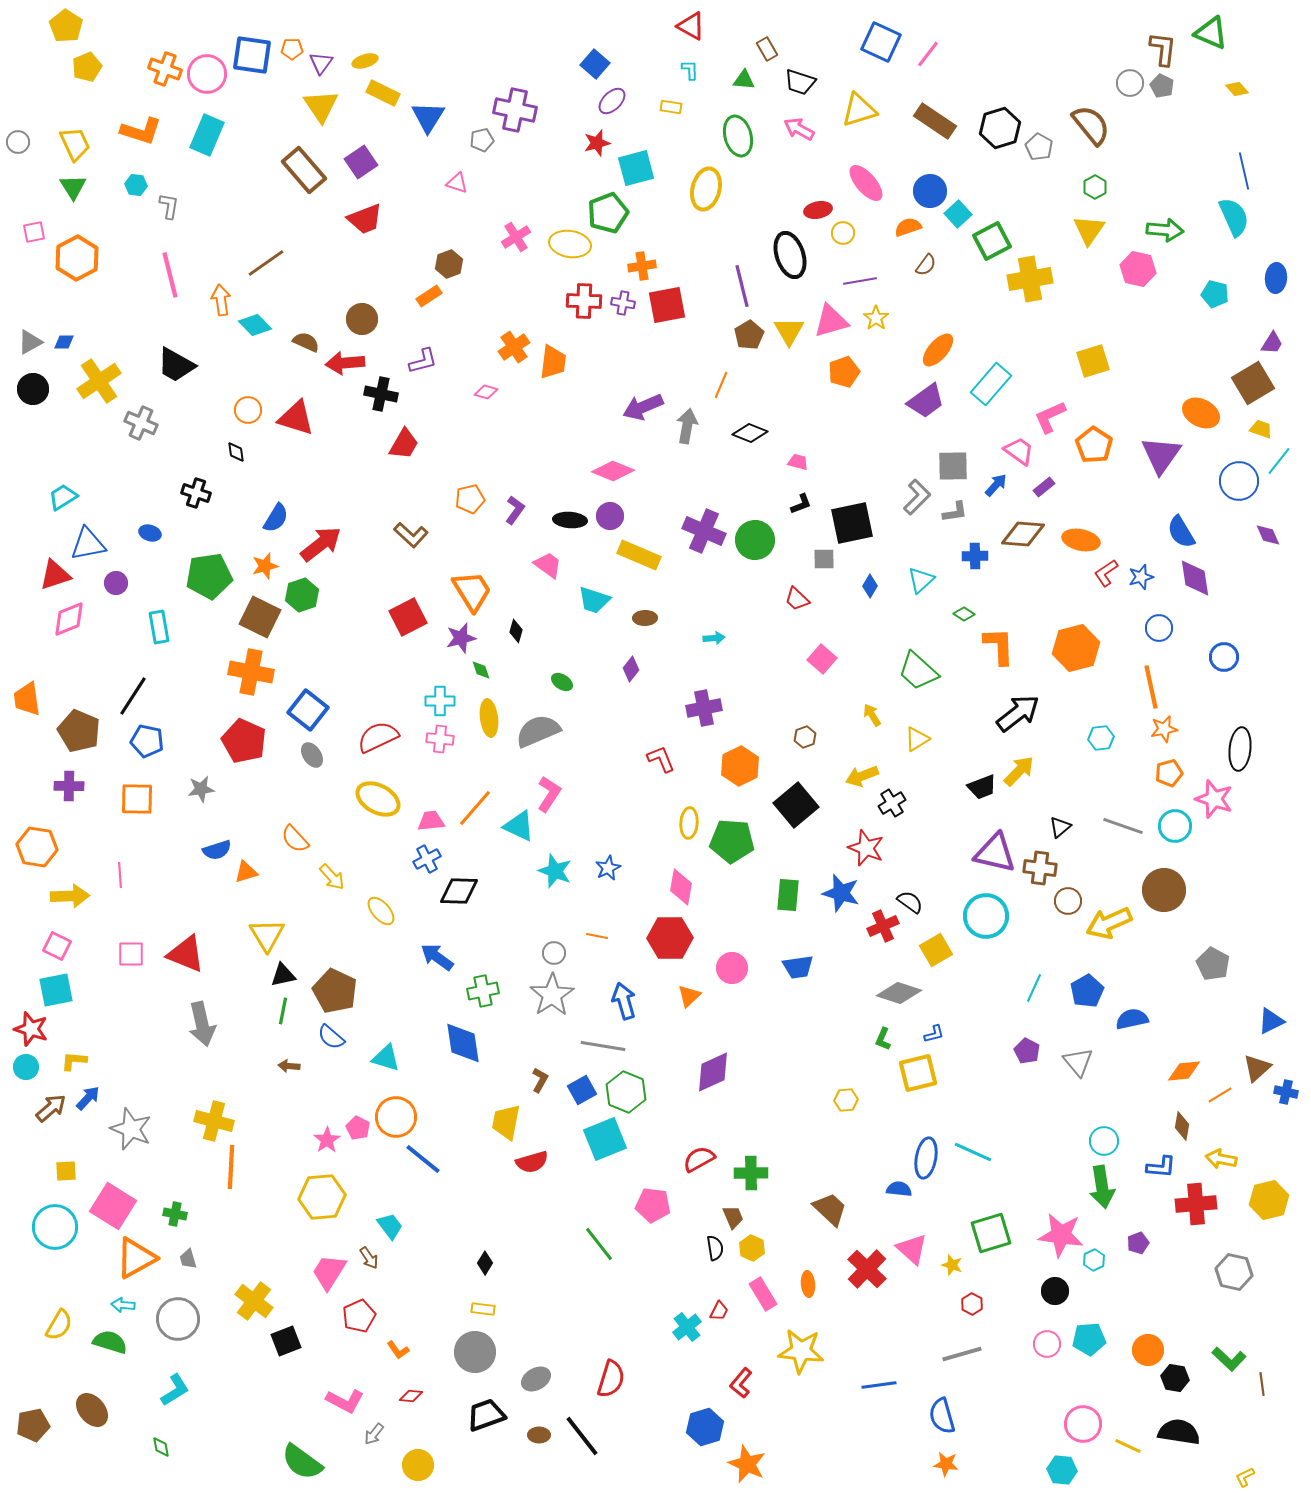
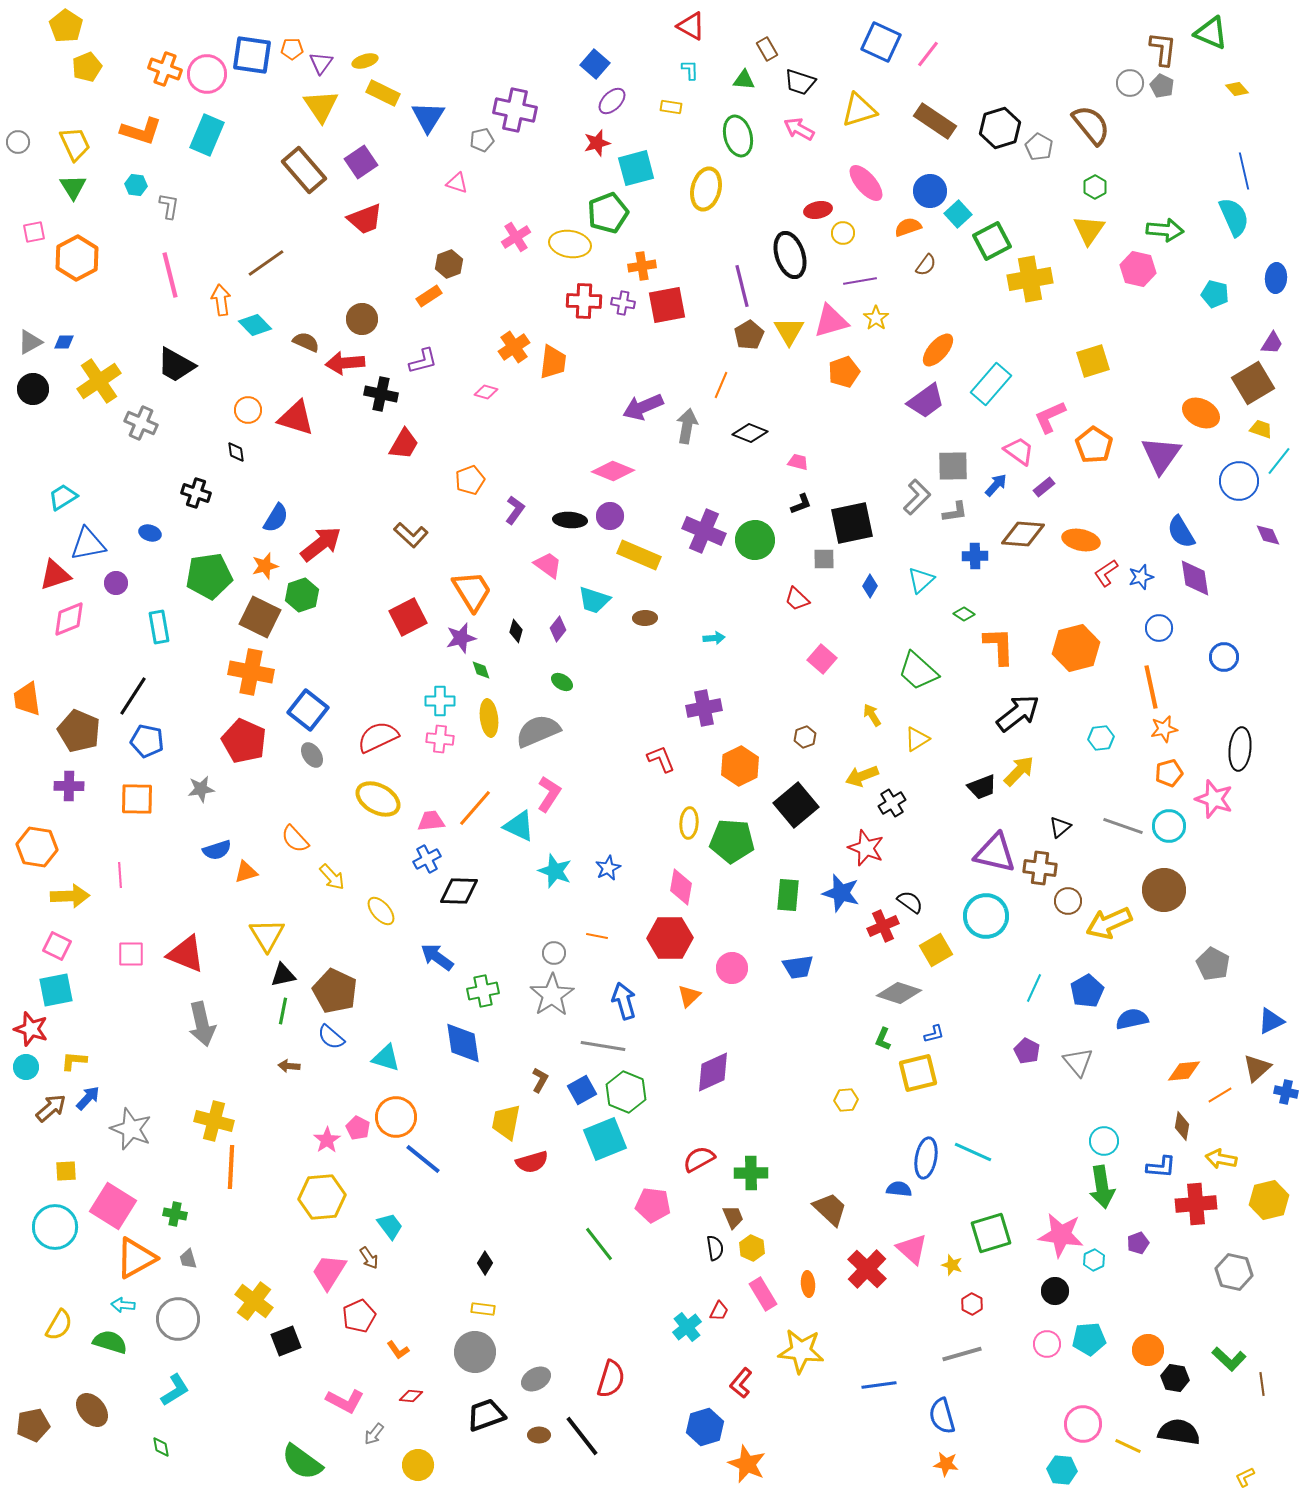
orange pentagon at (470, 499): moved 19 px up; rotated 8 degrees counterclockwise
purple diamond at (631, 669): moved 73 px left, 40 px up
cyan circle at (1175, 826): moved 6 px left
